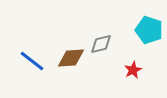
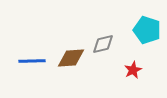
cyan pentagon: moved 2 px left
gray diamond: moved 2 px right
blue line: rotated 40 degrees counterclockwise
